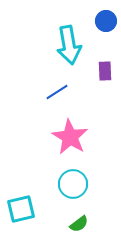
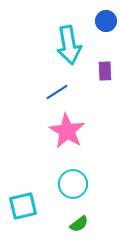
pink star: moved 3 px left, 6 px up
cyan square: moved 2 px right, 3 px up
